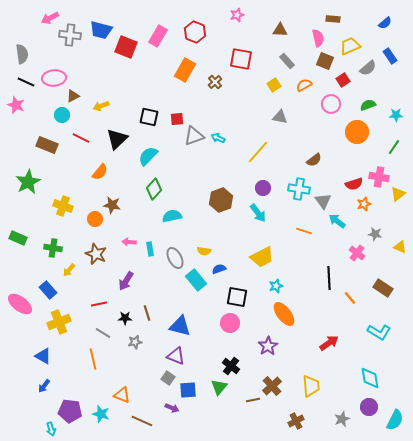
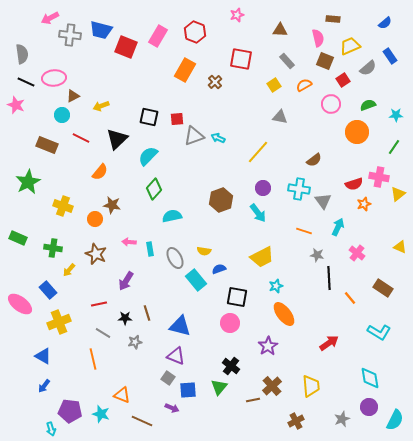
cyan arrow at (337, 221): moved 1 px right, 6 px down; rotated 78 degrees clockwise
gray star at (375, 234): moved 58 px left, 21 px down
